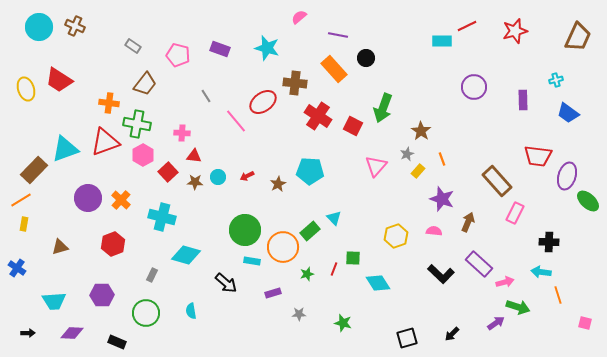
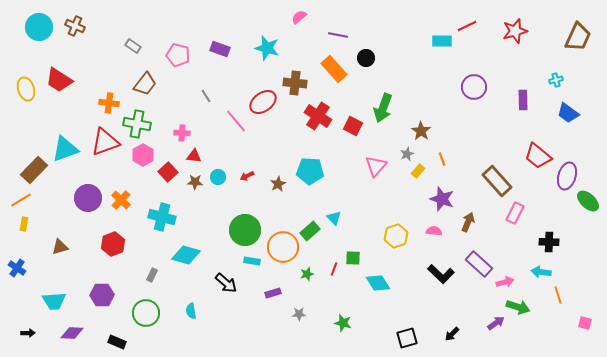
red trapezoid at (538, 156): rotated 32 degrees clockwise
